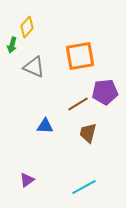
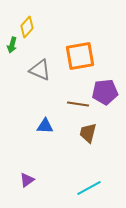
gray triangle: moved 6 px right, 3 px down
brown line: rotated 40 degrees clockwise
cyan line: moved 5 px right, 1 px down
